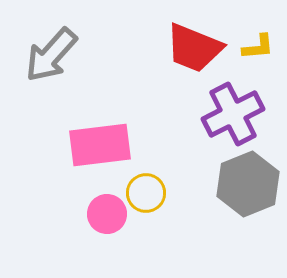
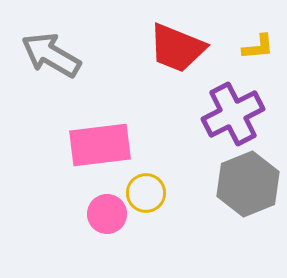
red trapezoid: moved 17 px left
gray arrow: rotated 78 degrees clockwise
